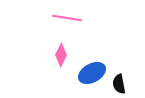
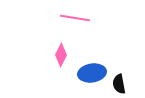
pink line: moved 8 px right
blue ellipse: rotated 20 degrees clockwise
